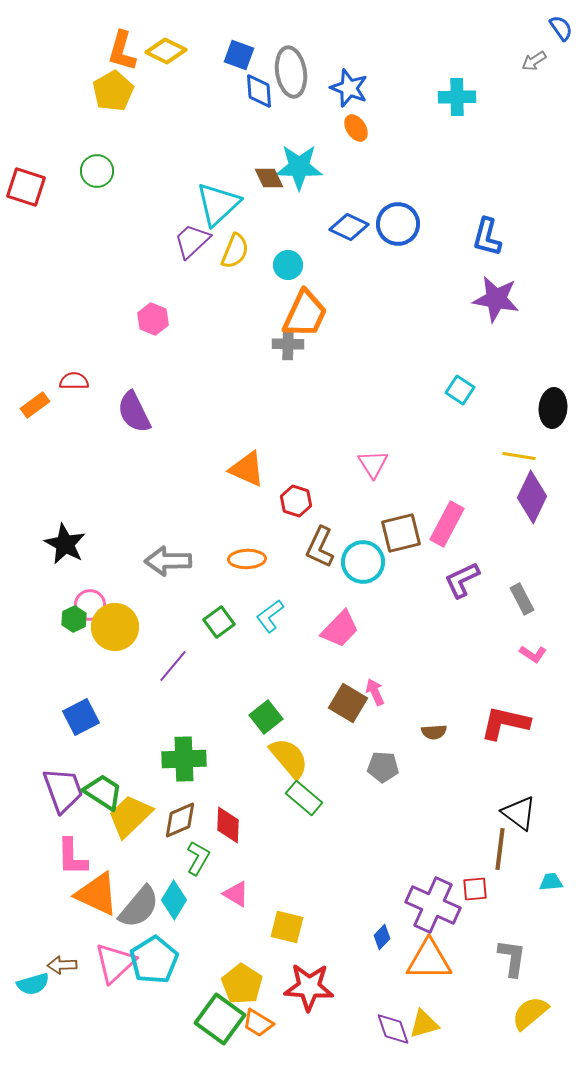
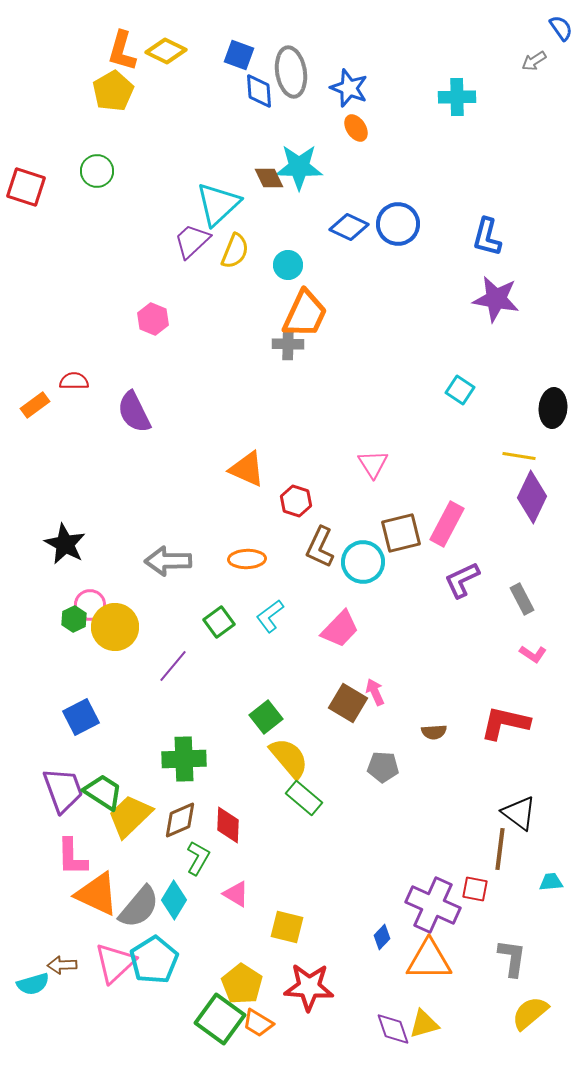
red square at (475, 889): rotated 16 degrees clockwise
